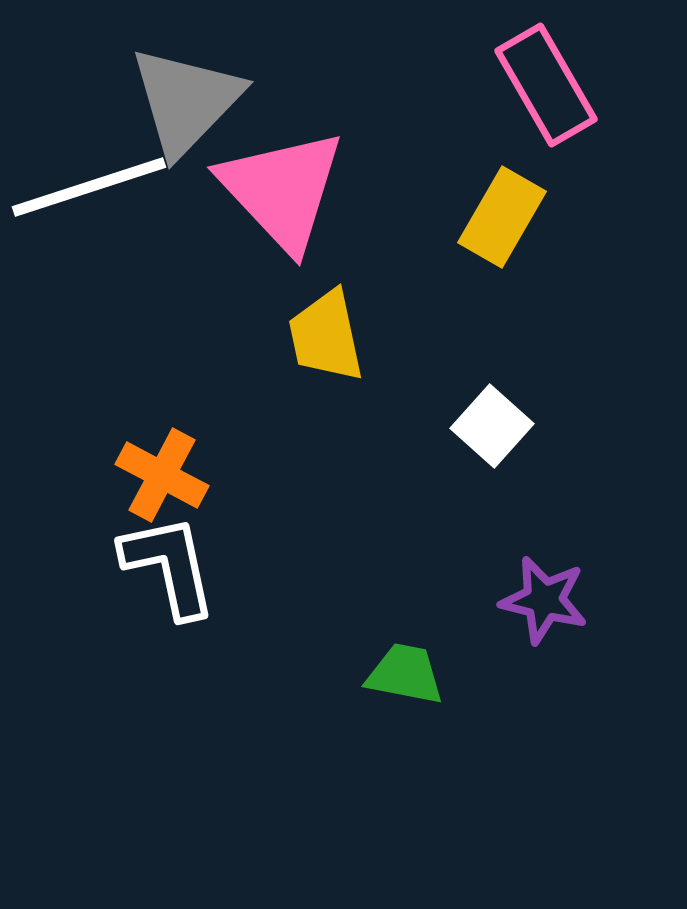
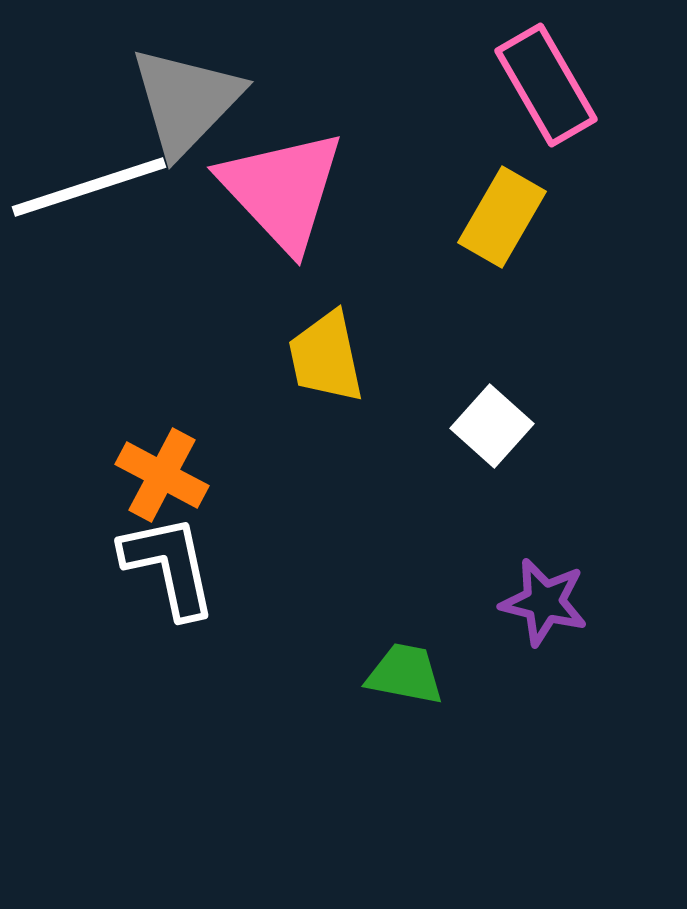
yellow trapezoid: moved 21 px down
purple star: moved 2 px down
